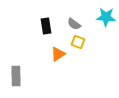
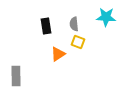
gray semicircle: rotated 48 degrees clockwise
